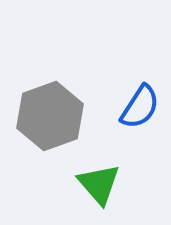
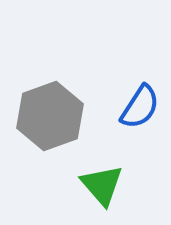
green triangle: moved 3 px right, 1 px down
